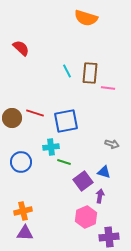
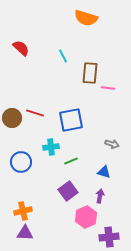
cyan line: moved 4 px left, 15 px up
blue square: moved 5 px right, 1 px up
green line: moved 7 px right, 1 px up; rotated 40 degrees counterclockwise
purple square: moved 15 px left, 10 px down
